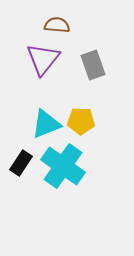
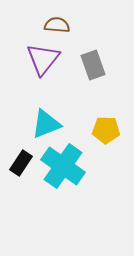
yellow pentagon: moved 25 px right, 9 px down
